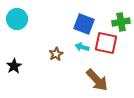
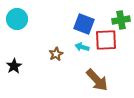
green cross: moved 2 px up
red square: moved 3 px up; rotated 15 degrees counterclockwise
